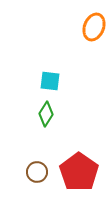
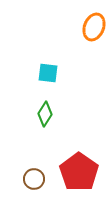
cyan square: moved 2 px left, 8 px up
green diamond: moved 1 px left
brown circle: moved 3 px left, 7 px down
